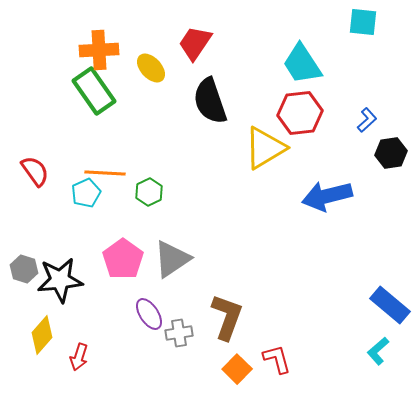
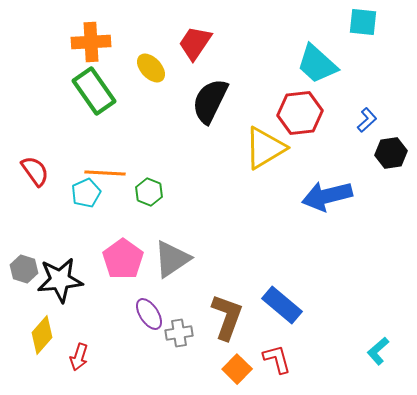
orange cross: moved 8 px left, 8 px up
cyan trapezoid: moved 15 px right; rotated 15 degrees counterclockwise
black semicircle: rotated 45 degrees clockwise
green hexagon: rotated 12 degrees counterclockwise
blue rectangle: moved 108 px left
